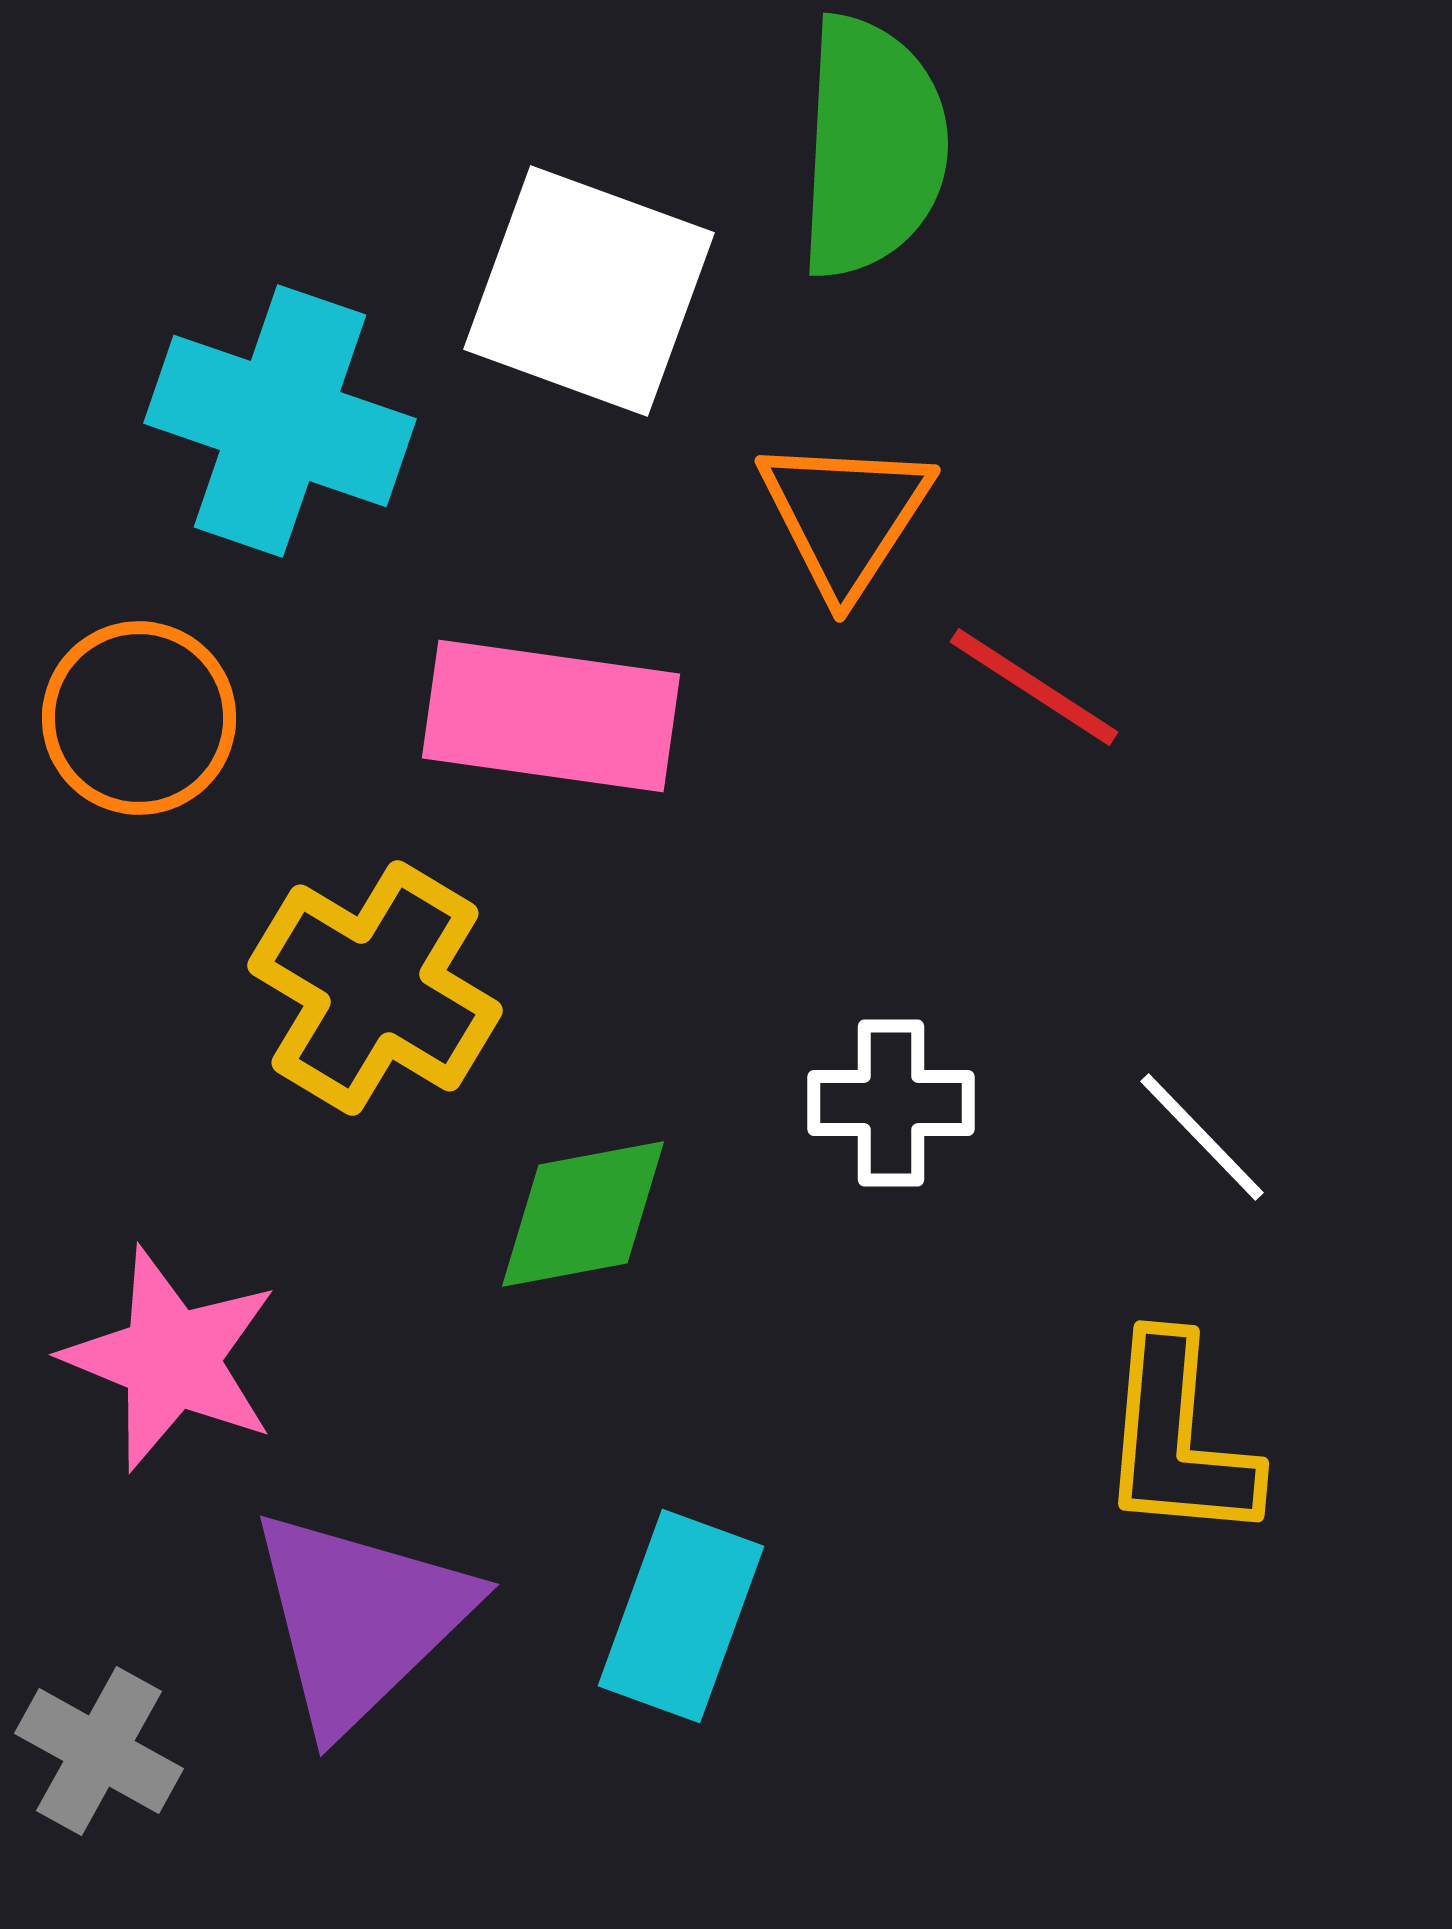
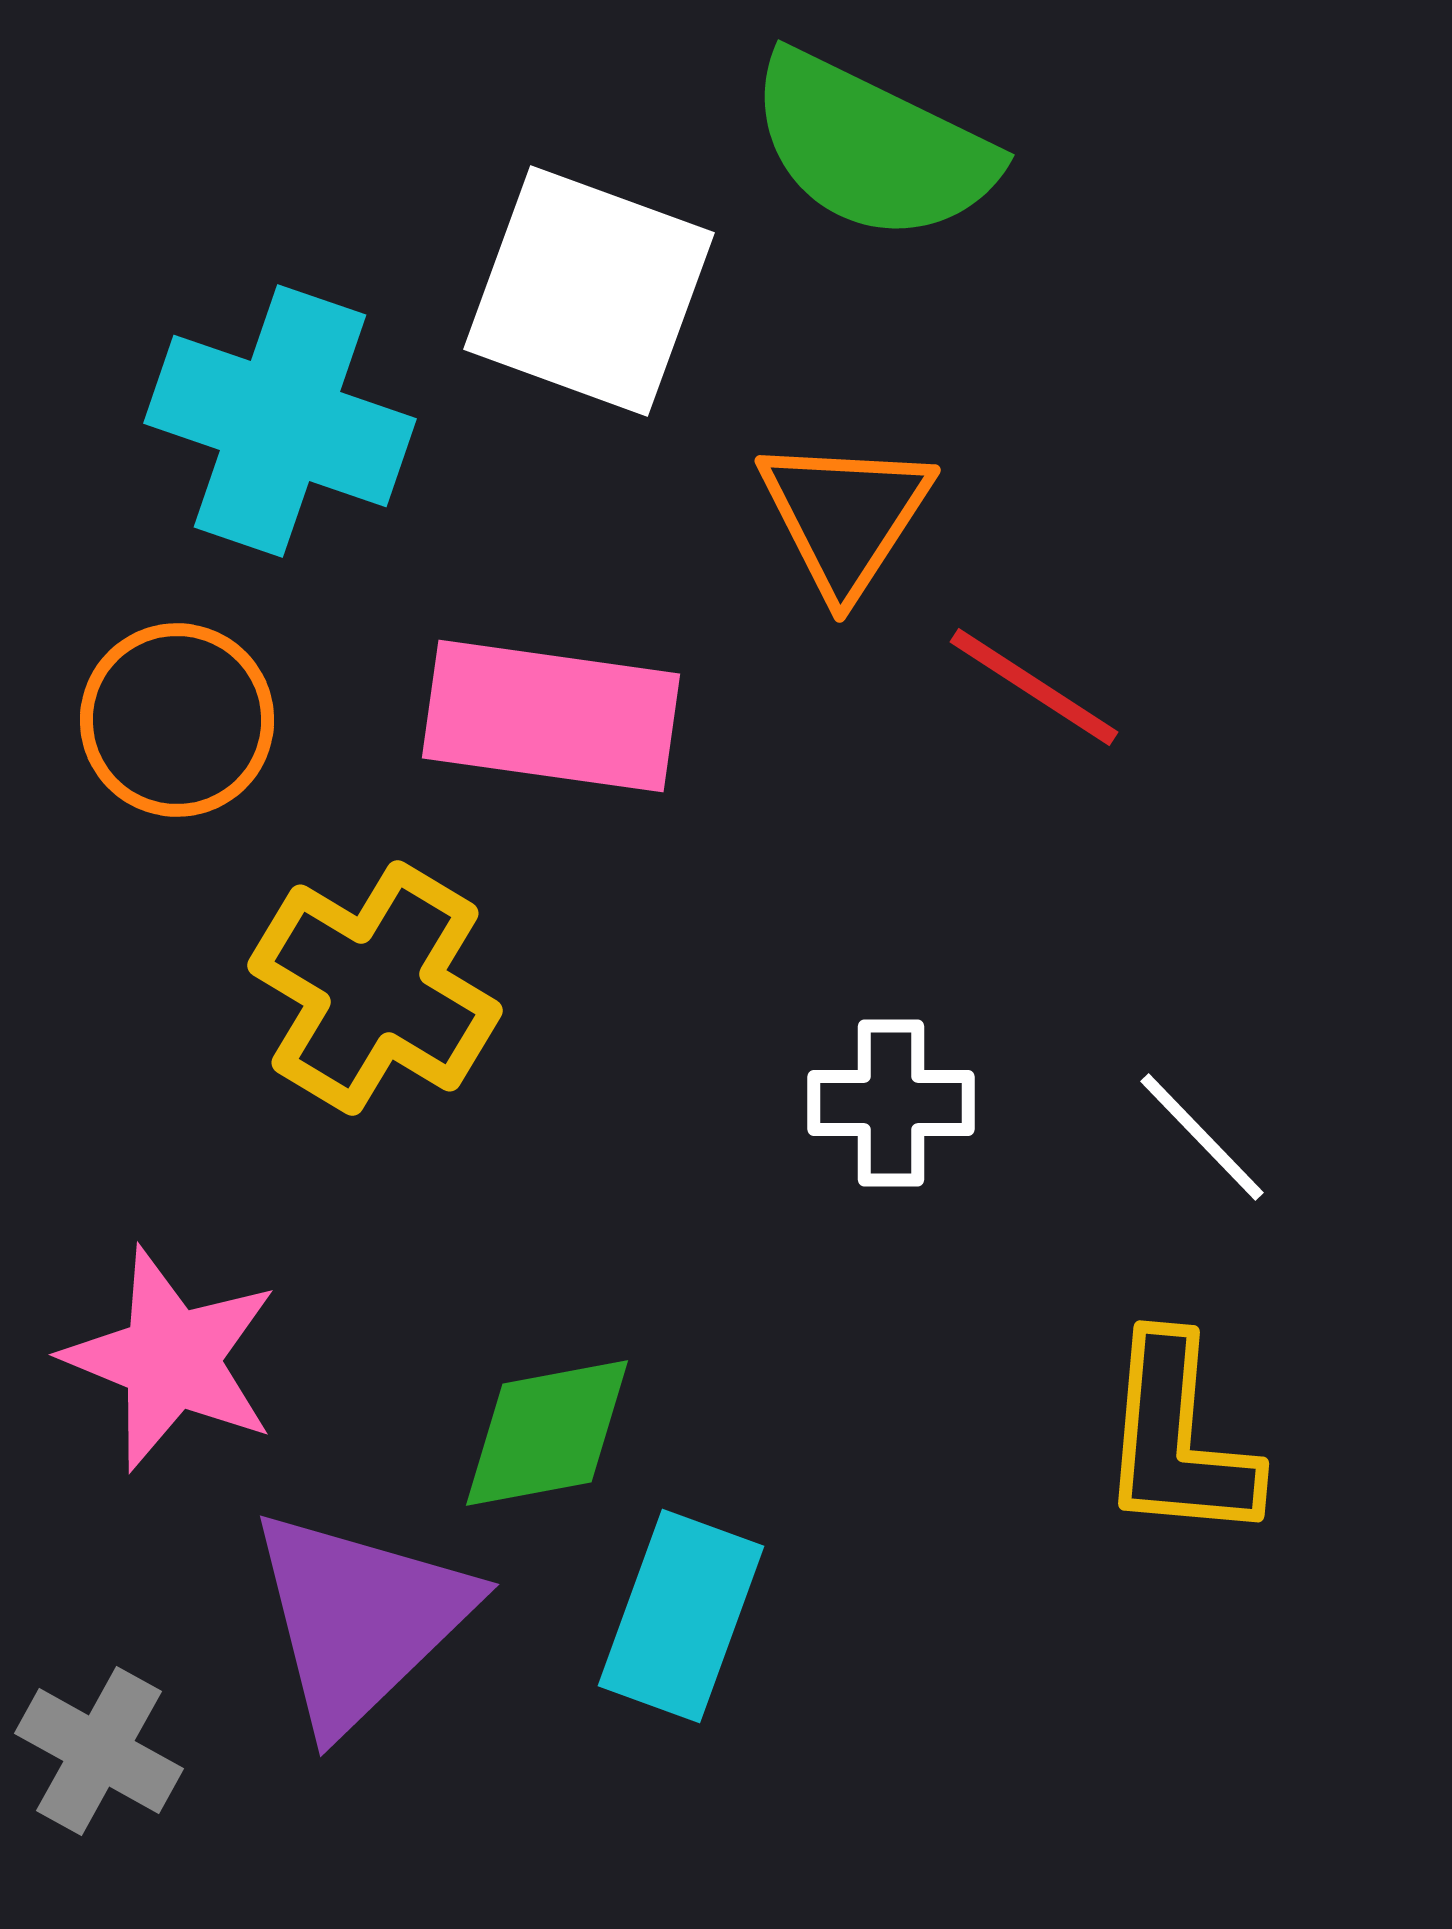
green semicircle: rotated 113 degrees clockwise
orange circle: moved 38 px right, 2 px down
green diamond: moved 36 px left, 219 px down
